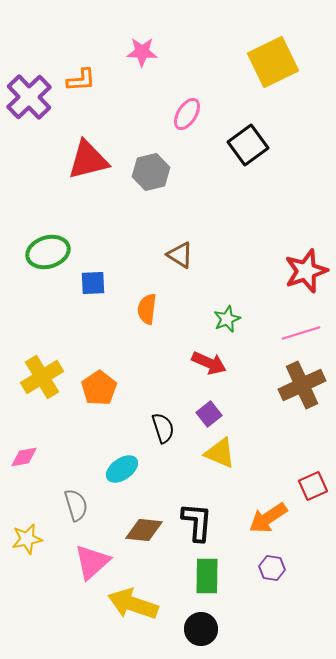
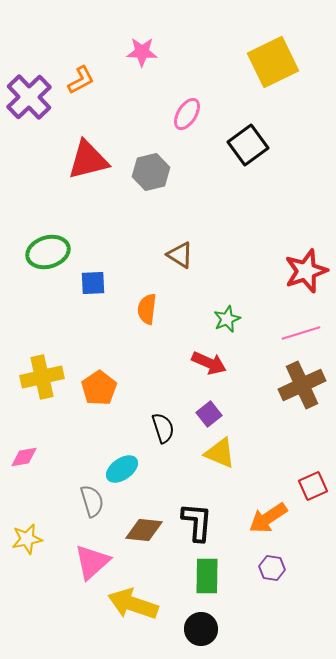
orange L-shape: rotated 24 degrees counterclockwise
yellow cross: rotated 18 degrees clockwise
gray semicircle: moved 16 px right, 4 px up
